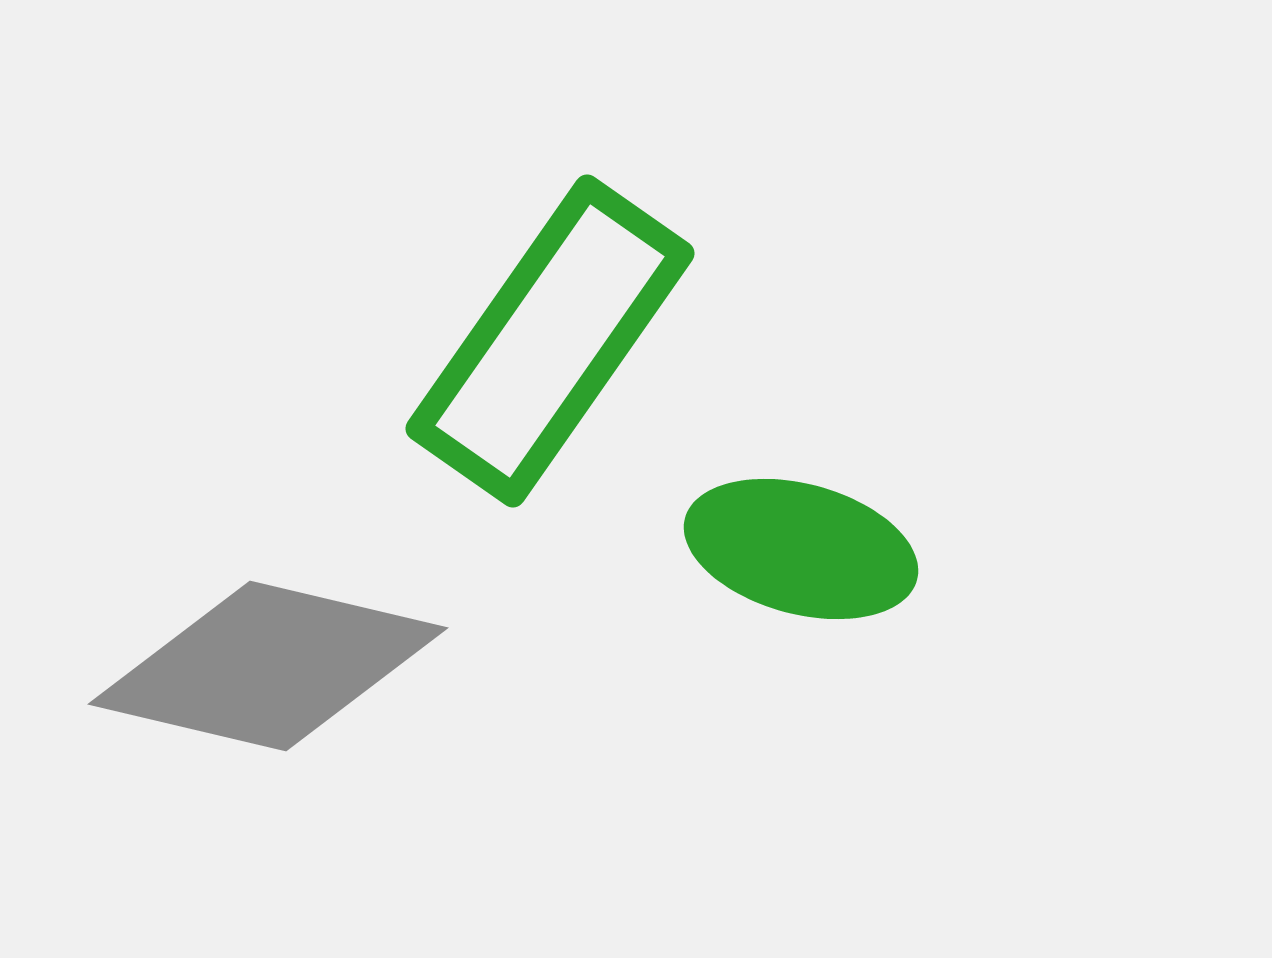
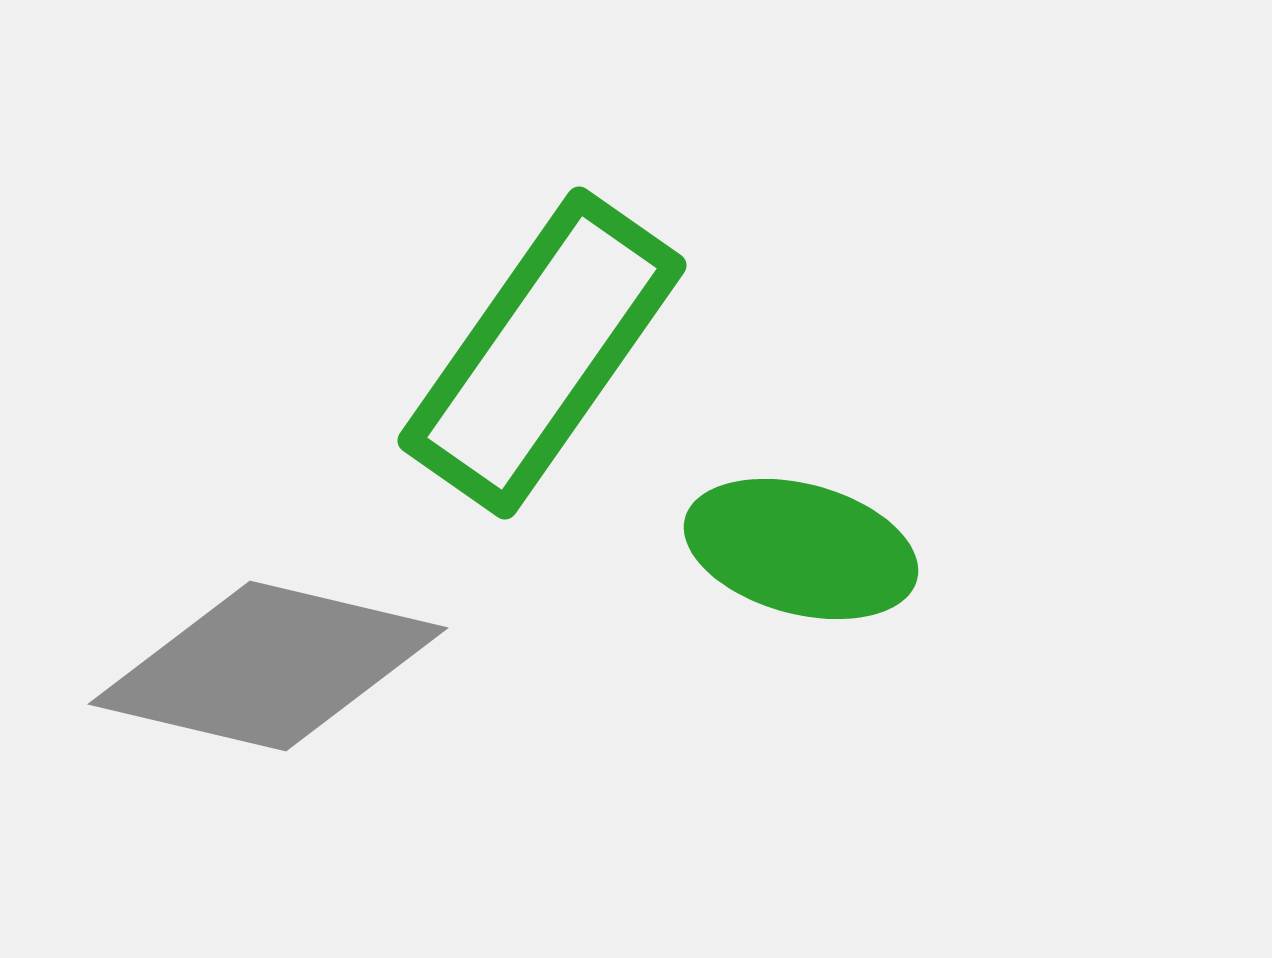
green rectangle: moved 8 px left, 12 px down
